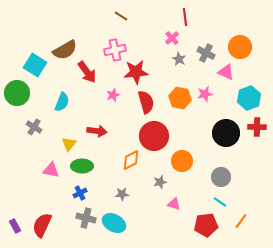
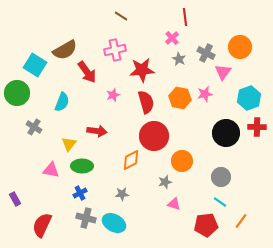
red star at (136, 72): moved 6 px right, 2 px up
pink triangle at (226, 72): moved 3 px left; rotated 42 degrees clockwise
gray star at (160, 182): moved 5 px right
purple rectangle at (15, 226): moved 27 px up
